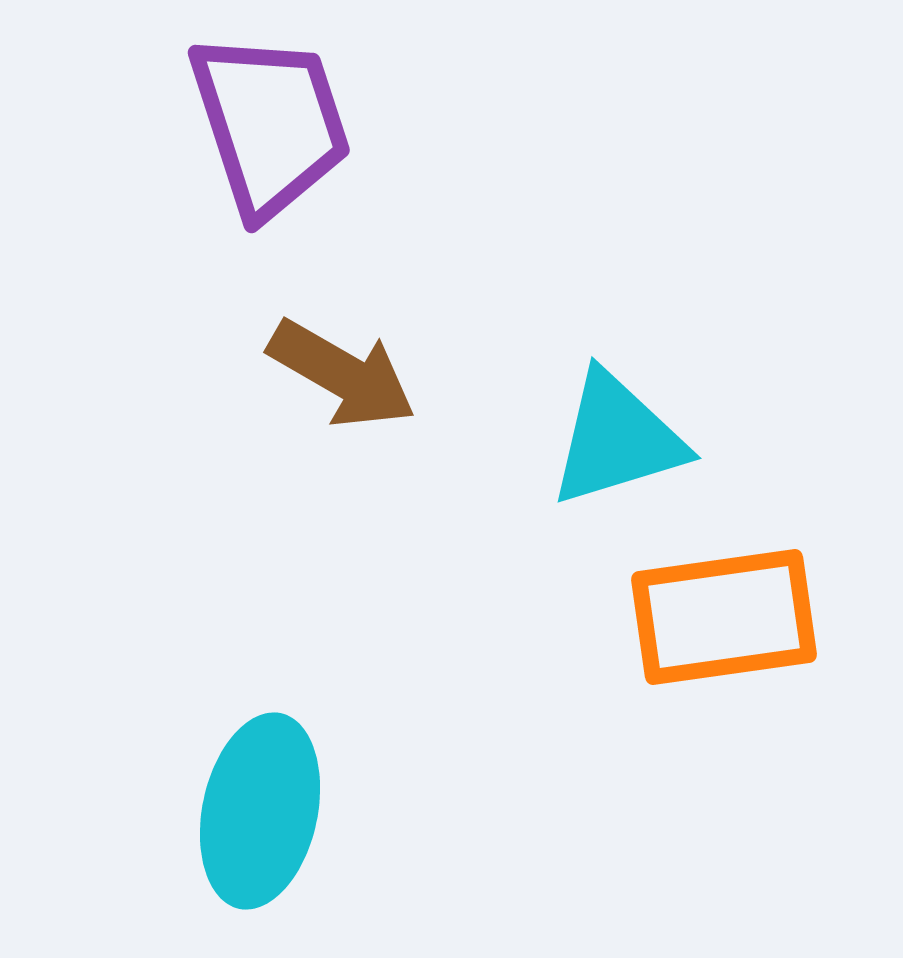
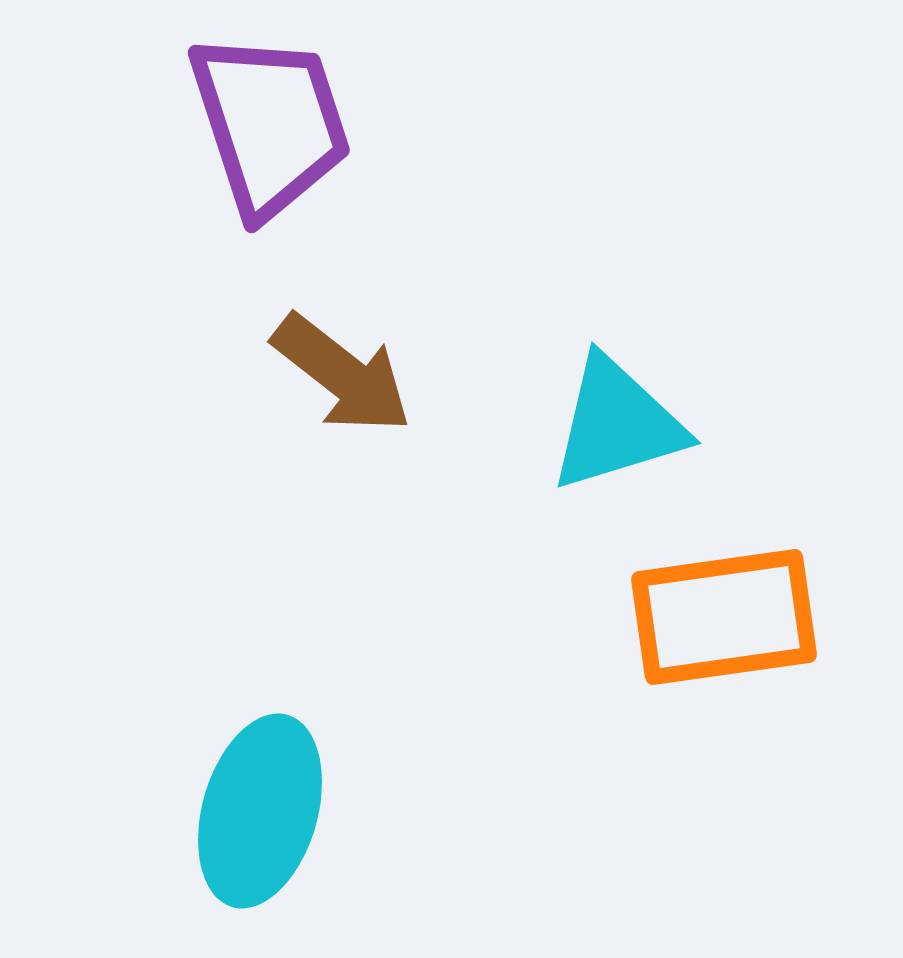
brown arrow: rotated 8 degrees clockwise
cyan triangle: moved 15 px up
cyan ellipse: rotated 4 degrees clockwise
